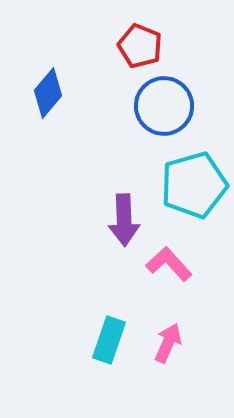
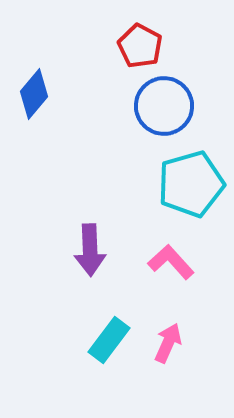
red pentagon: rotated 6 degrees clockwise
blue diamond: moved 14 px left, 1 px down
cyan pentagon: moved 3 px left, 1 px up
purple arrow: moved 34 px left, 30 px down
pink L-shape: moved 2 px right, 2 px up
cyan rectangle: rotated 18 degrees clockwise
